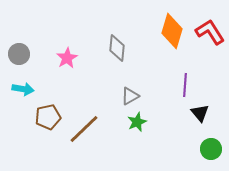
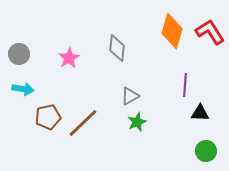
pink star: moved 2 px right
black triangle: rotated 48 degrees counterclockwise
brown line: moved 1 px left, 6 px up
green circle: moved 5 px left, 2 px down
